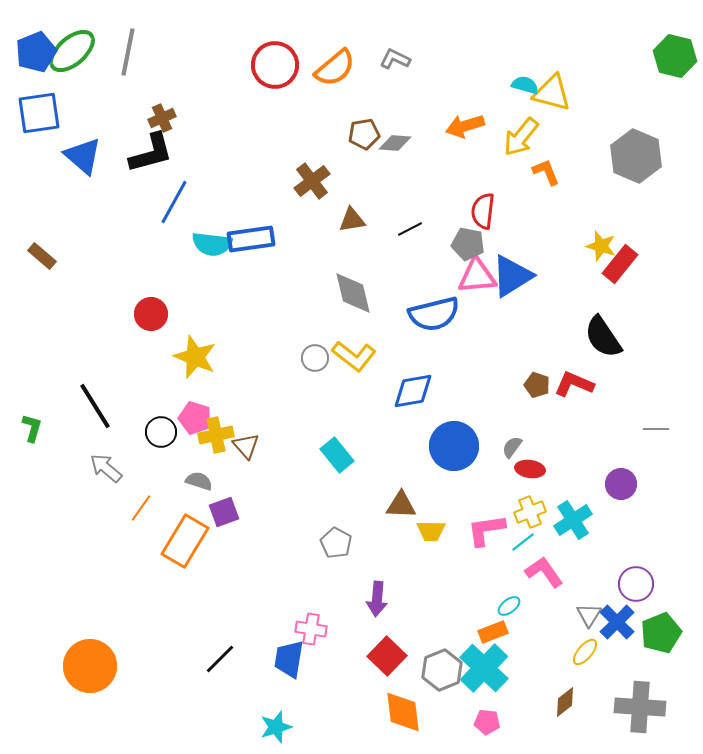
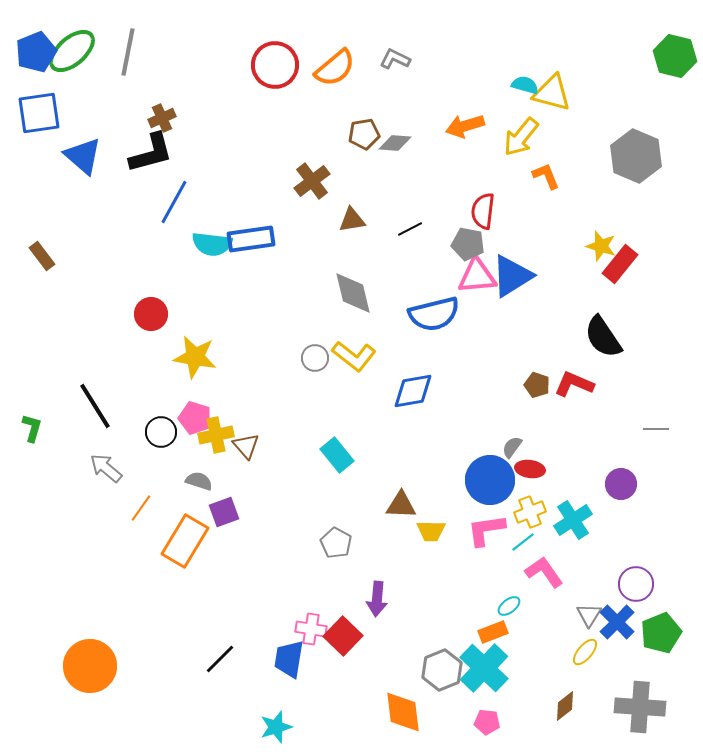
orange L-shape at (546, 172): moved 4 px down
brown rectangle at (42, 256): rotated 12 degrees clockwise
yellow star at (195, 357): rotated 12 degrees counterclockwise
blue circle at (454, 446): moved 36 px right, 34 px down
red square at (387, 656): moved 44 px left, 20 px up
brown diamond at (565, 702): moved 4 px down
